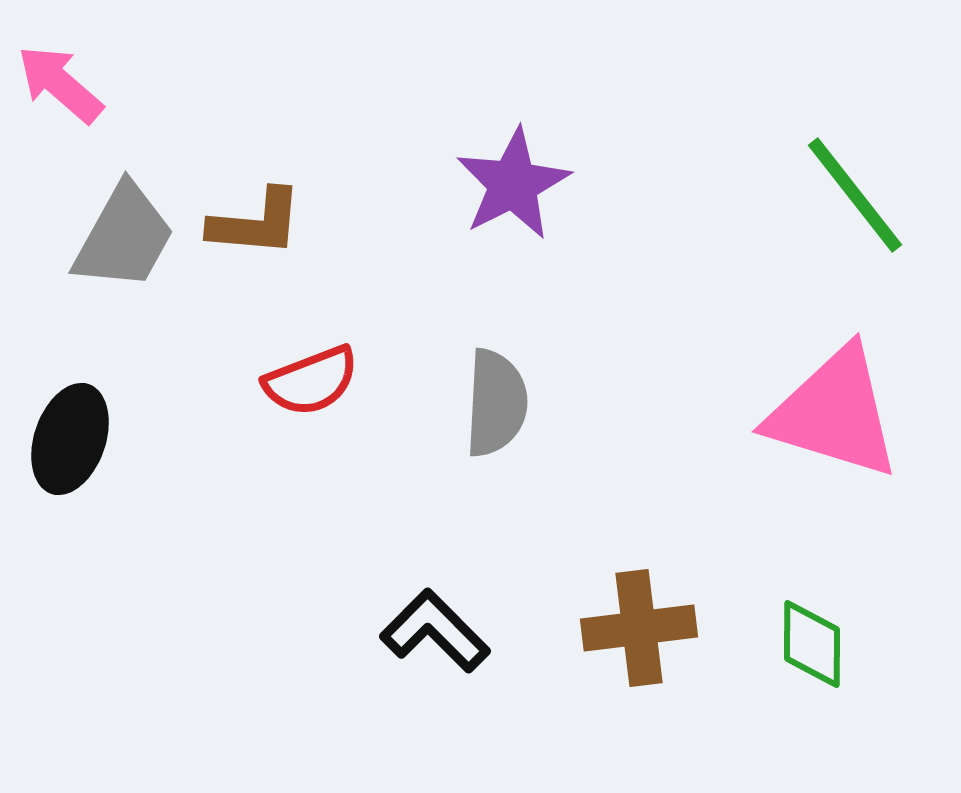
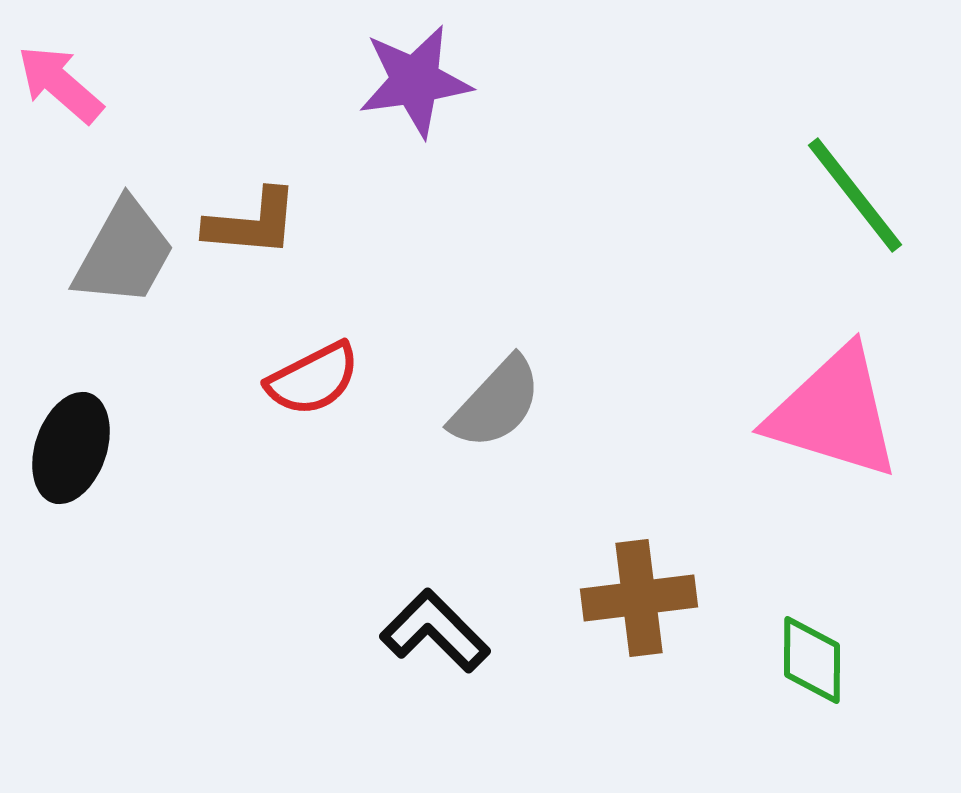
purple star: moved 98 px left, 103 px up; rotated 19 degrees clockwise
brown L-shape: moved 4 px left
gray trapezoid: moved 16 px down
red semicircle: moved 2 px right, 2 px up; rotated 6 degrees counterclockwise
gray semicircle: rotated 40 degrees clockwise
black ellipse: moved 1 px right, 9 px down
brown cross: moved 30 px up
green diamond: moved 16 px down
